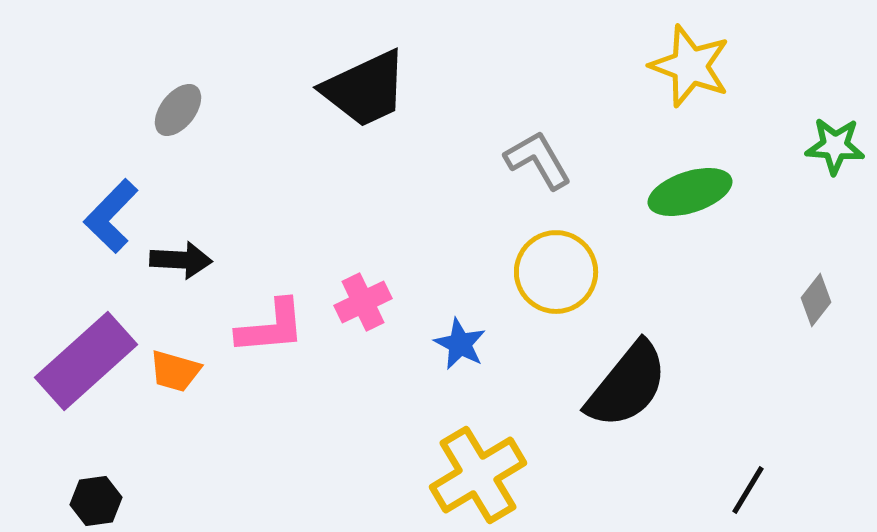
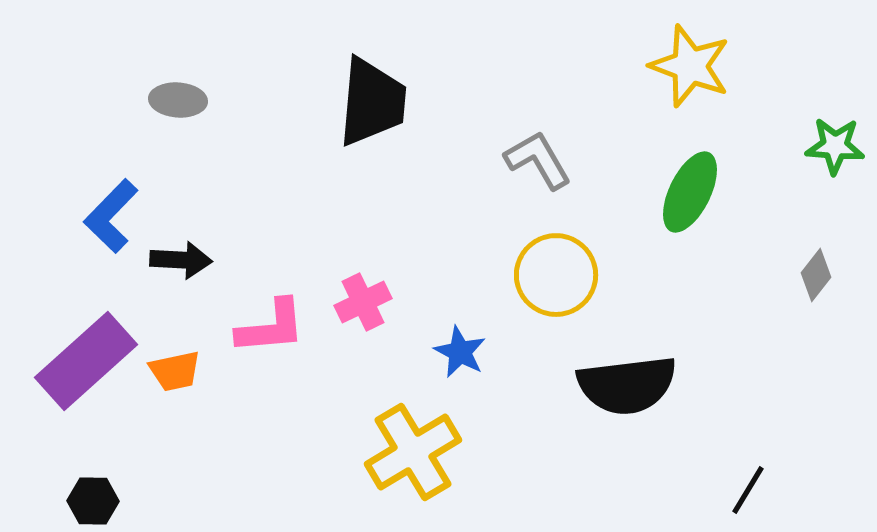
black trapezoid: moved 7 px right, 13 px down; rotated 60 degrees counterclockwise
gray ellipse: moved 10 px up; rotated 56 degrees clockwise
green ellipse: rotated 46 degrees counterclockwise
yellow circle: moved 3 px down
gray diamond: moved 25 px up
blue star: moved 8 px down
orange trapezoid: rotated 28 degrees counterclockwise
black semicircle: rotated 44 degrees clockwise
yellow cross: moved 65 px left, 23 px up
black hexagon: moved 3 px left; rotated 9 degrees clockwise
